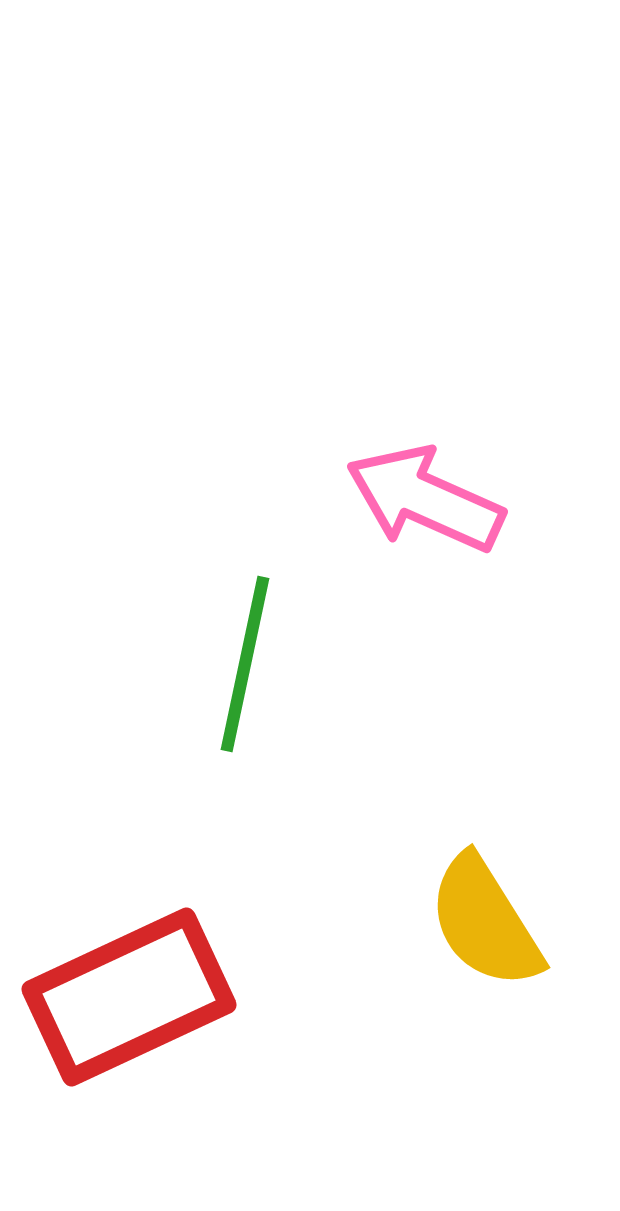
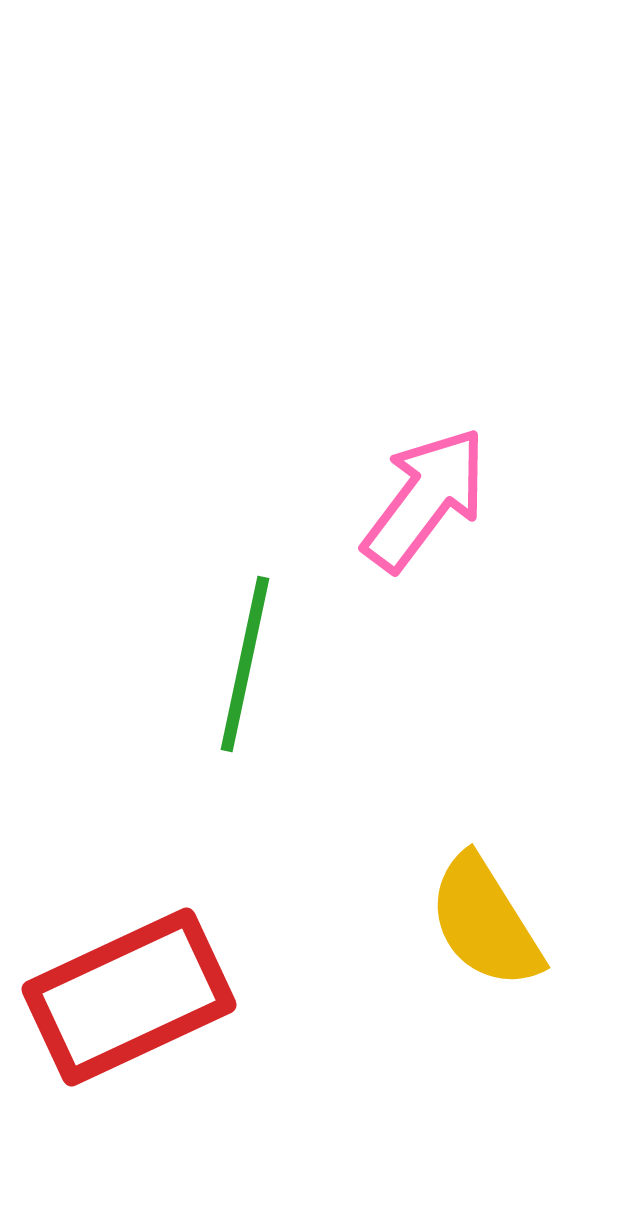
pink arrow: rotated 103 degrees clockwise
